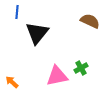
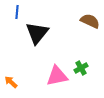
orange arrow: moved 1 px left
